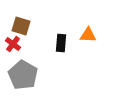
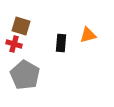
orange triangle: rotated 18 degrees counterclockwise
red cross: moved 1 px right; rotated 21 degrees counterclockwise
gray pentagon: moved 2 px right
